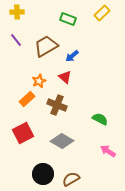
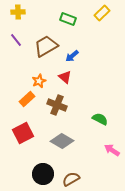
yellow cross: moved 1 px right
pink arrow: moved 4 px right, 1 px up
